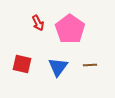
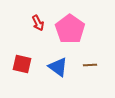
blue triangle: rotated 30 degrees counterclockwise
